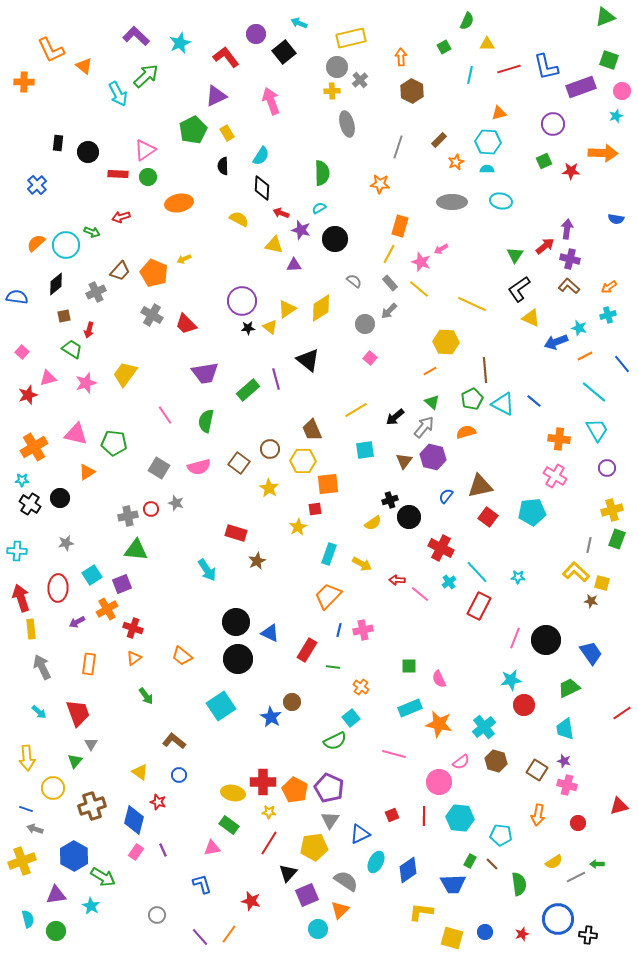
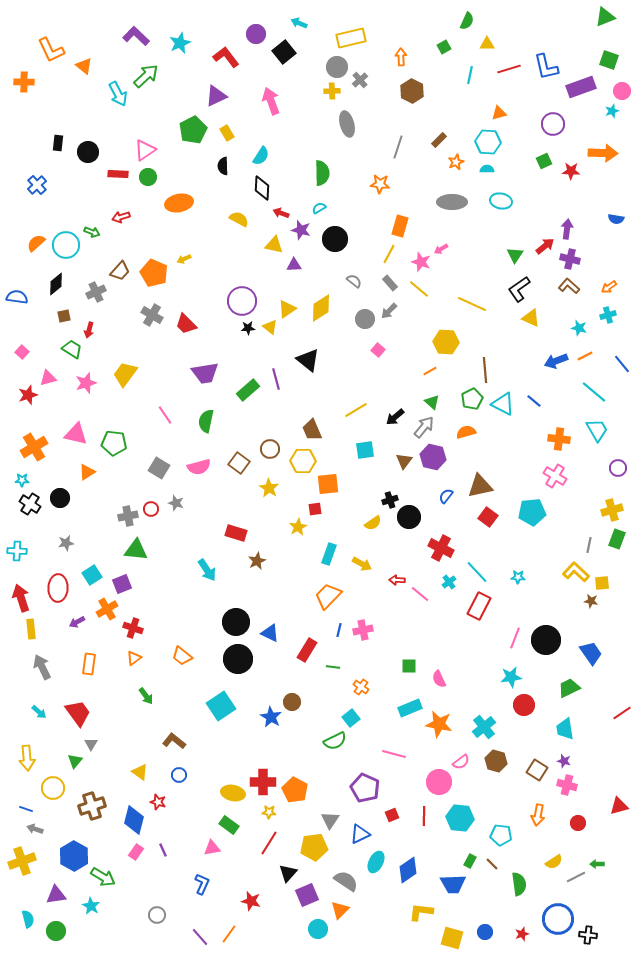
cyan star at (616, 116): moved 4 px left, 5 px up
gray circle at (365, 324): moved 5 px up
blue arrow at (556, 342): moved 19 px down
pink square at (370, 358): moved 8 px right, 8 px up
purple circle at (607, 468): moved 11 px right
yellow square at (602, 583): rotated 21 degrees counterclockwise
cyan star at (511, 680): moved 3 px up
red trapezoid at (78, 713): rotated 16 degrees counterclockwise
purple pentagon at (329, 788): moved 36 px right
blue L-shape at (202, 884): rotated 40 degrees clockwise
